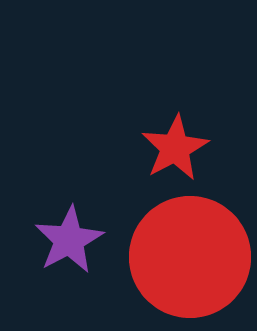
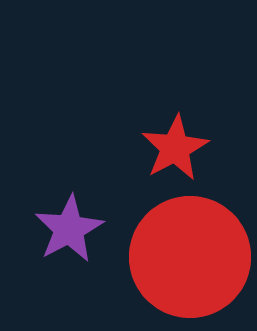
purple star: moved 11 px up
